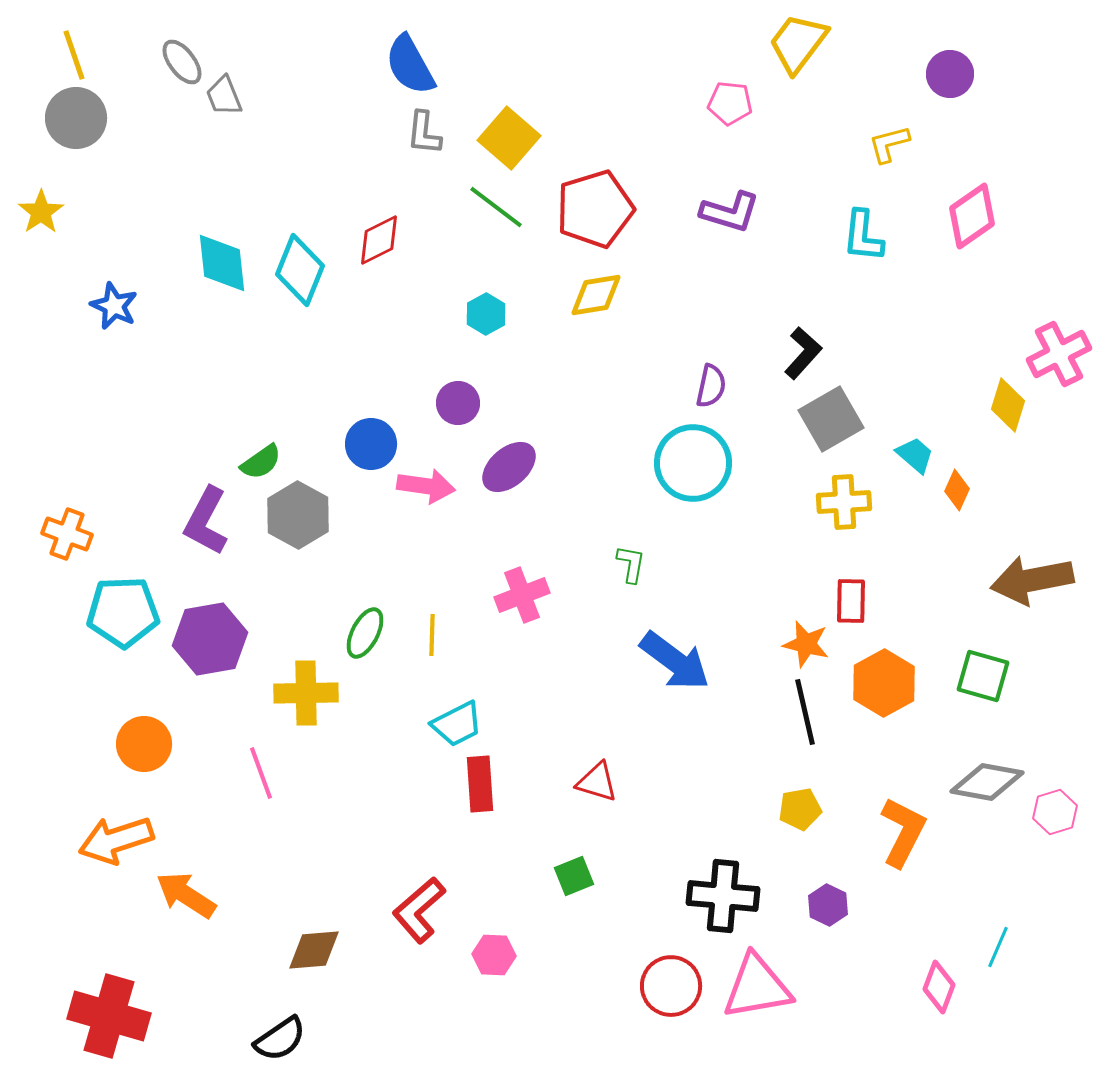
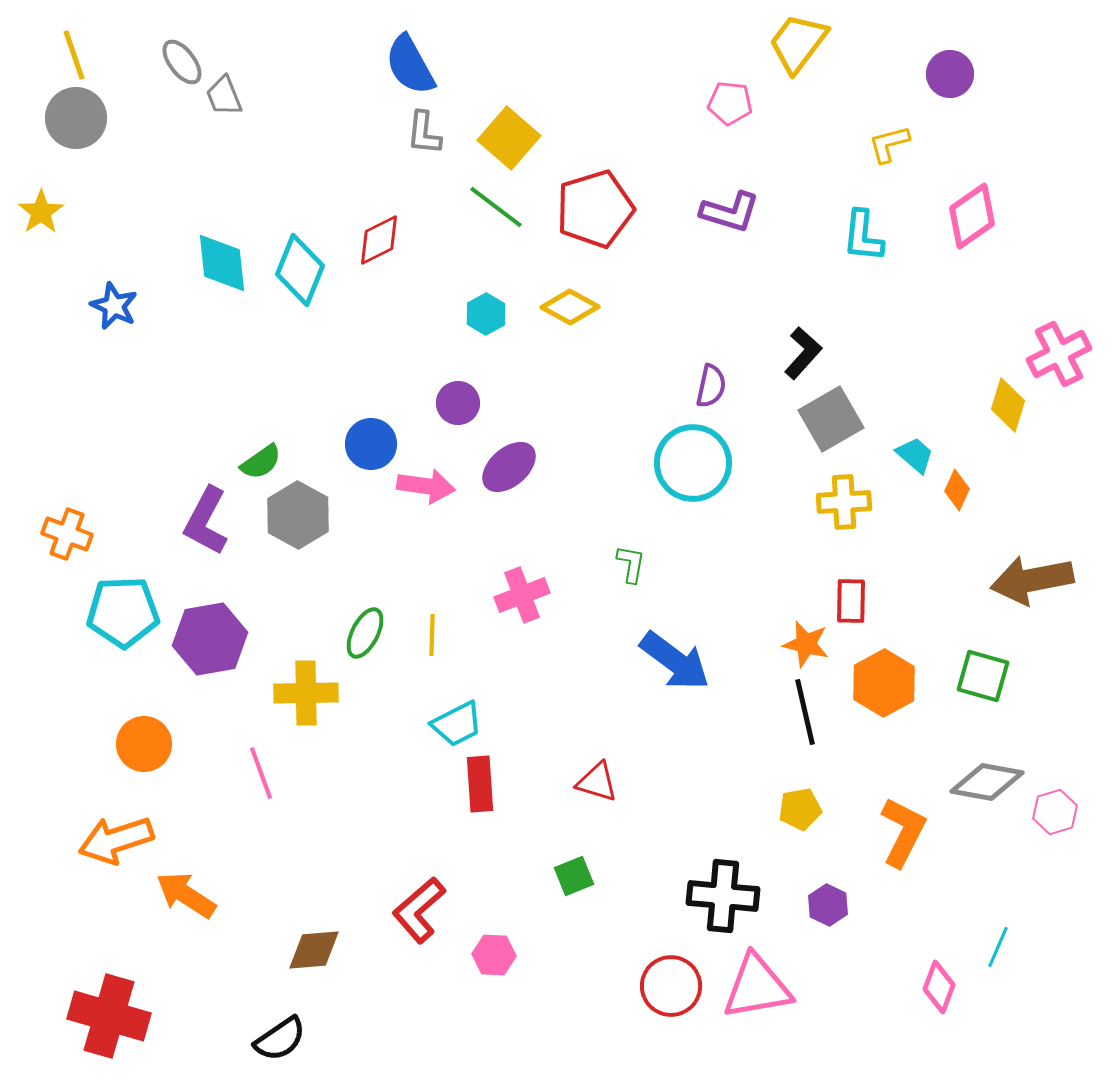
yellow diamond at (596, 295): moved 26 px left, 12 px down; rotated 38 degrees clockwise
